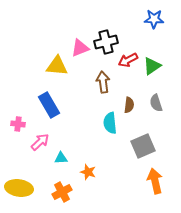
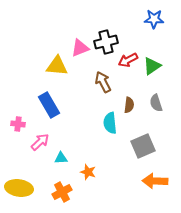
brown arrow: rotated 20 degrees counterclockwise
orange arrow: rotated 75 degrees counterclockwise
